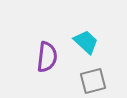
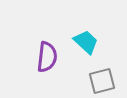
gray square: moved 9 px right
